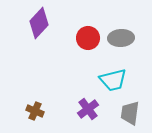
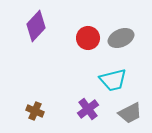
purple diamond: moved 3 px left, 3 px down
gray ellipse: rotated 20 degrees counterclockwise
gray trapezoid: rotated 125 degrees counterclockwise
